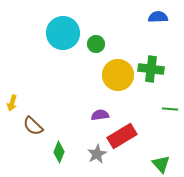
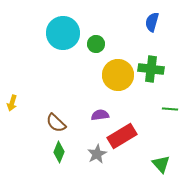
blue semicircle: moved 6 px left, 5 px down; rotated 72 degrees counterclockwise
brown semicircle: moved 23 px right, 3 px up
